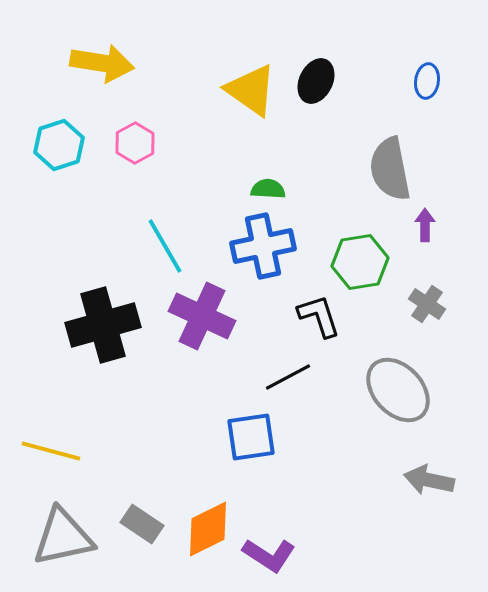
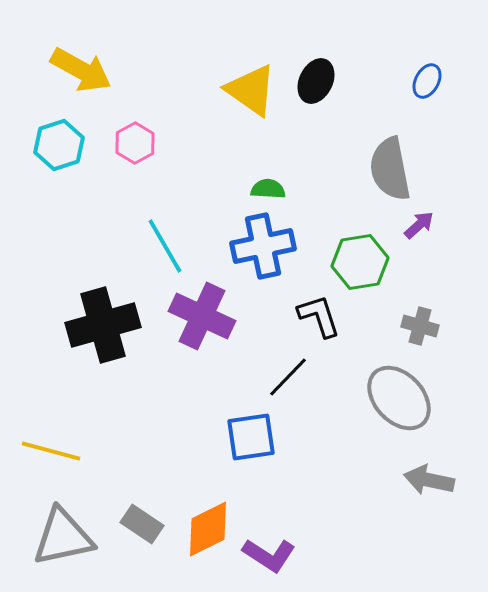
yellow arrow: moved 21 px left, 7 px down; rotated 20 degrees clockwise
blue ellipse: rotated 20 degrees clockwise
purple arrow: moved 6 px left; rotated 48 degrees clockwise
gray cross: moved 7 px left, 22 px down; rotated 18 degrees counterclockwise
black line: rotated 18 degrees counterclockwise
gray ellipse: moved 1 px right, 8 px down
